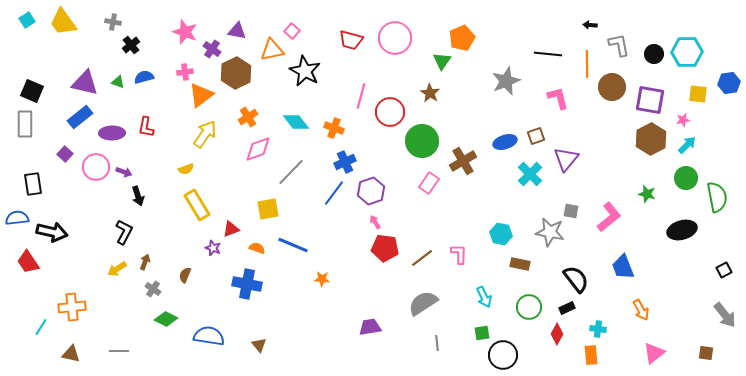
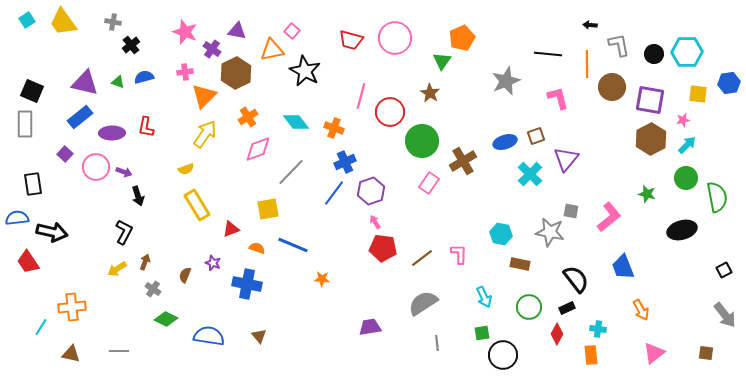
orange triangle at (201, 95): moved 3 px right, 1 px down; rotated 8 degrees counterclockwise
purple star at (213, 248): moved 15 px down
red pentagon at (385, 248): moved 2 px left
brown triangle at (259, 345): moved 9 px up
